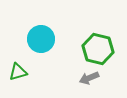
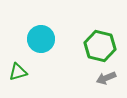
green hexagon: moved 2 px right, 3 px up
gray arrow: moved 17 px right
